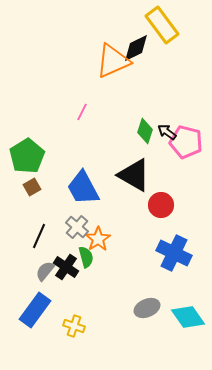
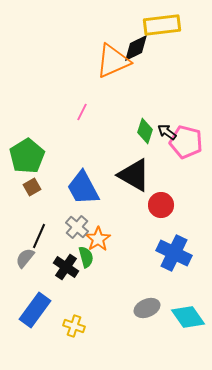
yellow rectangle: rotated 60 degrees counterclockwise
gray semicircle: moved 20 px left, 13 px up
